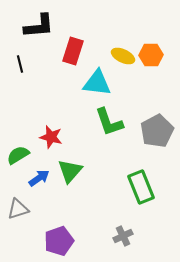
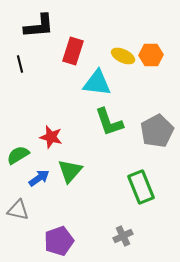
gray triangle: moved 1 px down; rotated 30 degrees clockwise
